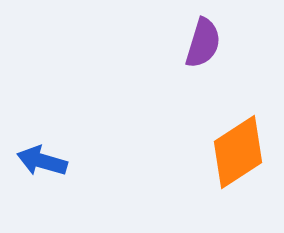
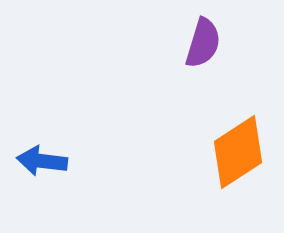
blue arrow: rotated 9 degrees counterclockwise
